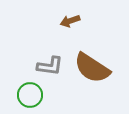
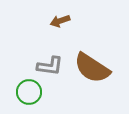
brown arrow: moved 10 px left
green circle: moved 1 px left, 3 px up
